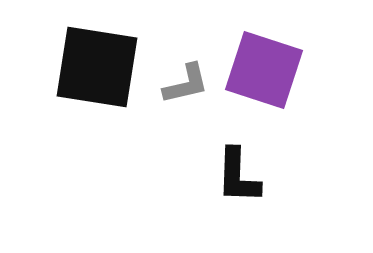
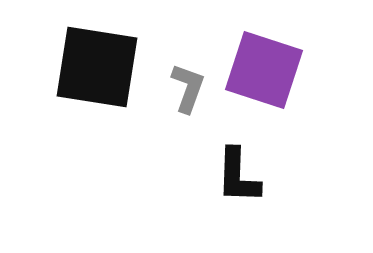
gray L-shape: moved 2 px right, 4 px down; rotated 57 degrees counterclockwise
